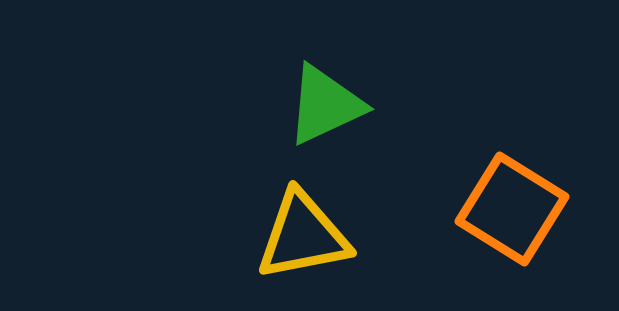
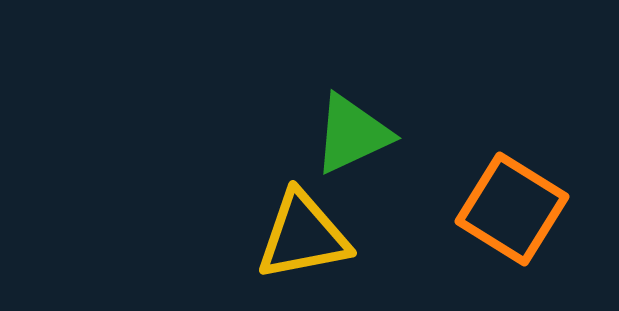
green triangle: moved 27 px right, 29 px down
